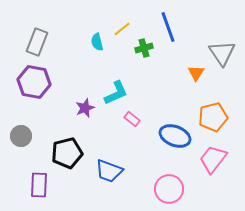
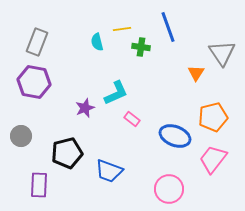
yellow line: rotated 30 degrees clockwise
green cross: moved 3 px left, 1 px up; rotated 24 degrees clockwise
